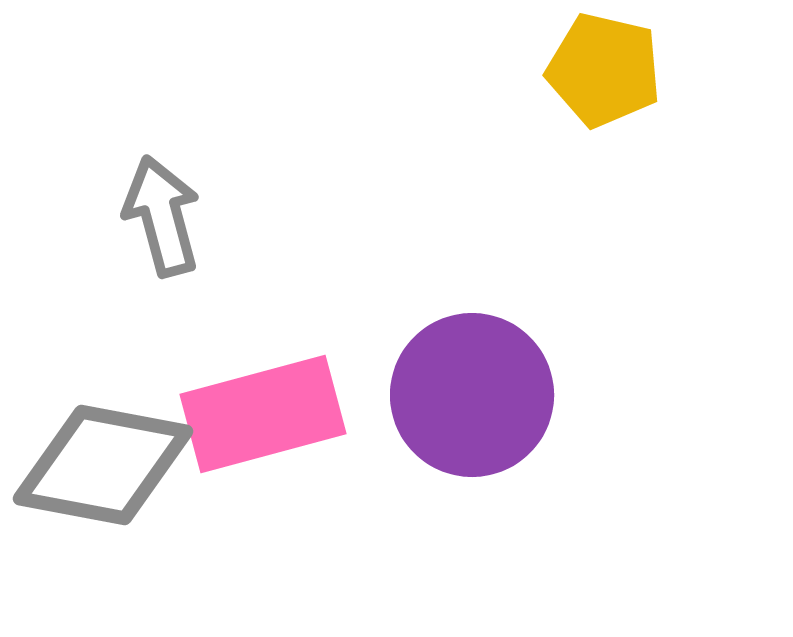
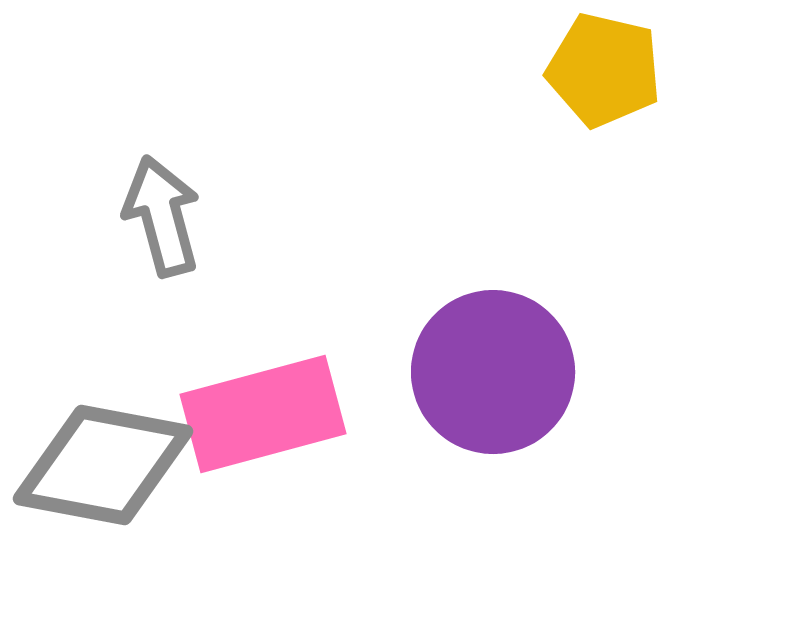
purple circle: moved 21 px right, 23 px up
